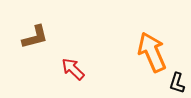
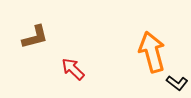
orange arrow: rotated 9 degrees clockwise
black L-shape: rotated 70 degrees counterclockwise
